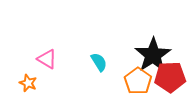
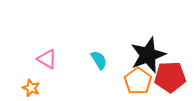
black star: moved 5 px left; rotated 12 degrees clockwise
cyan semicircle: moved 2 px up
orange star: moved 3 px right, 5 px down
